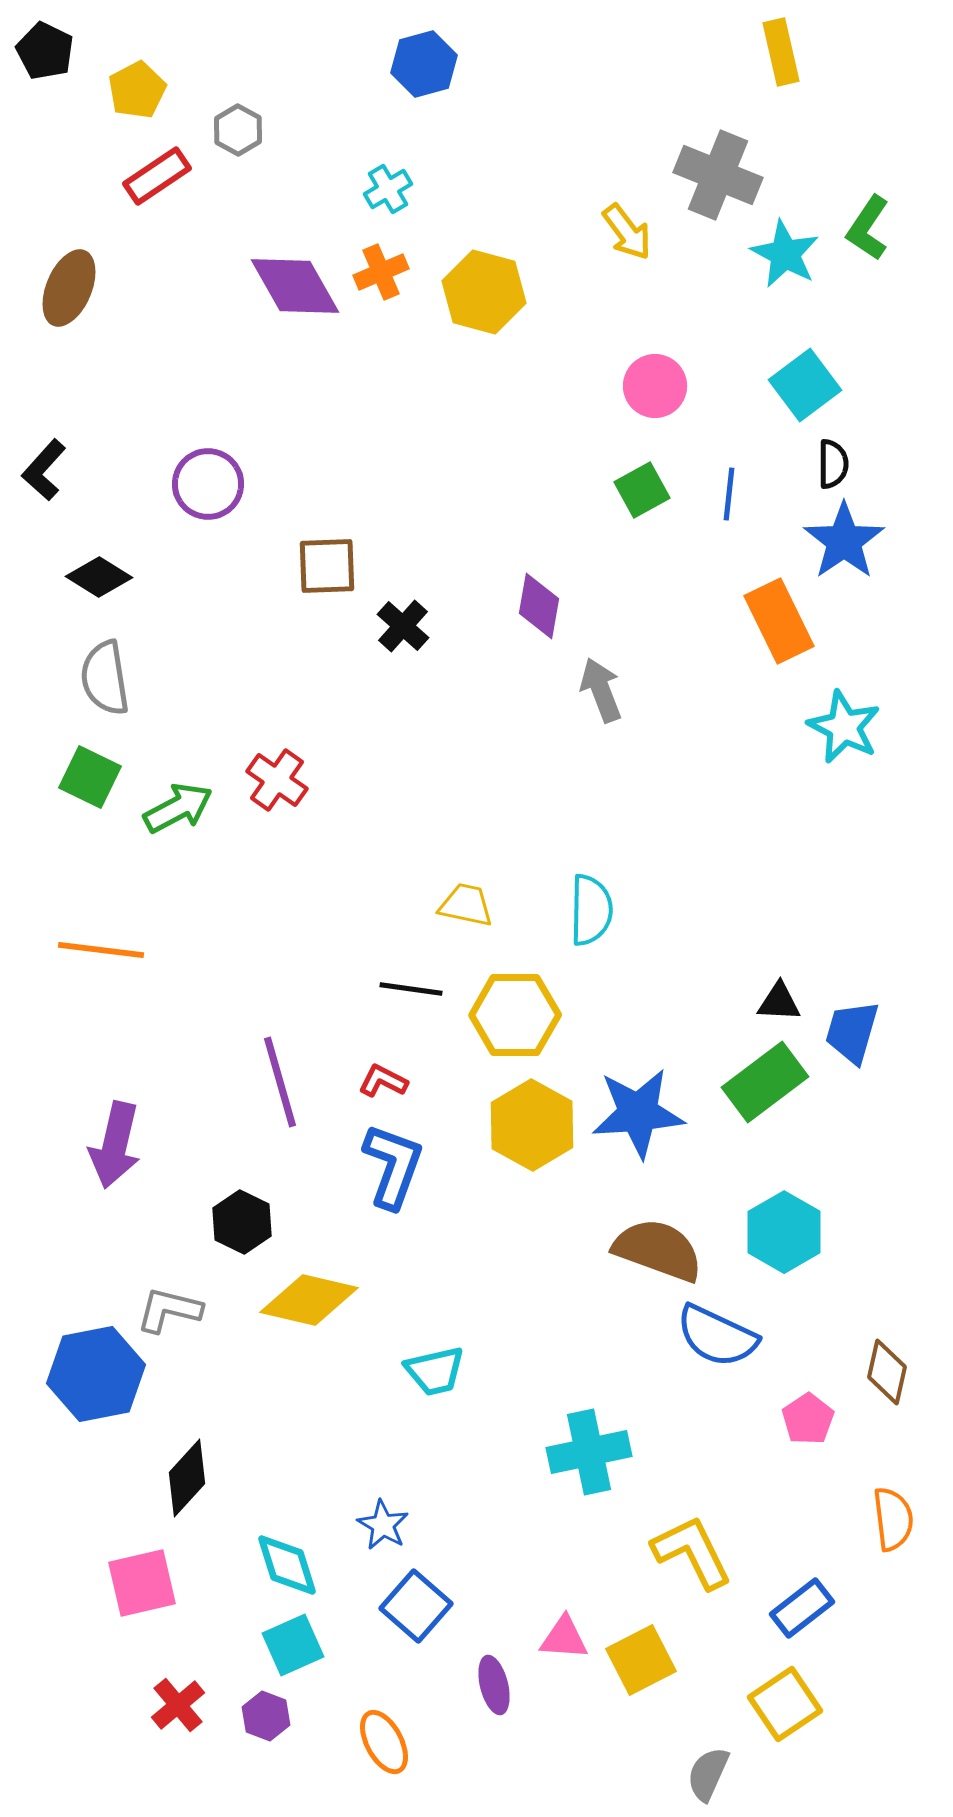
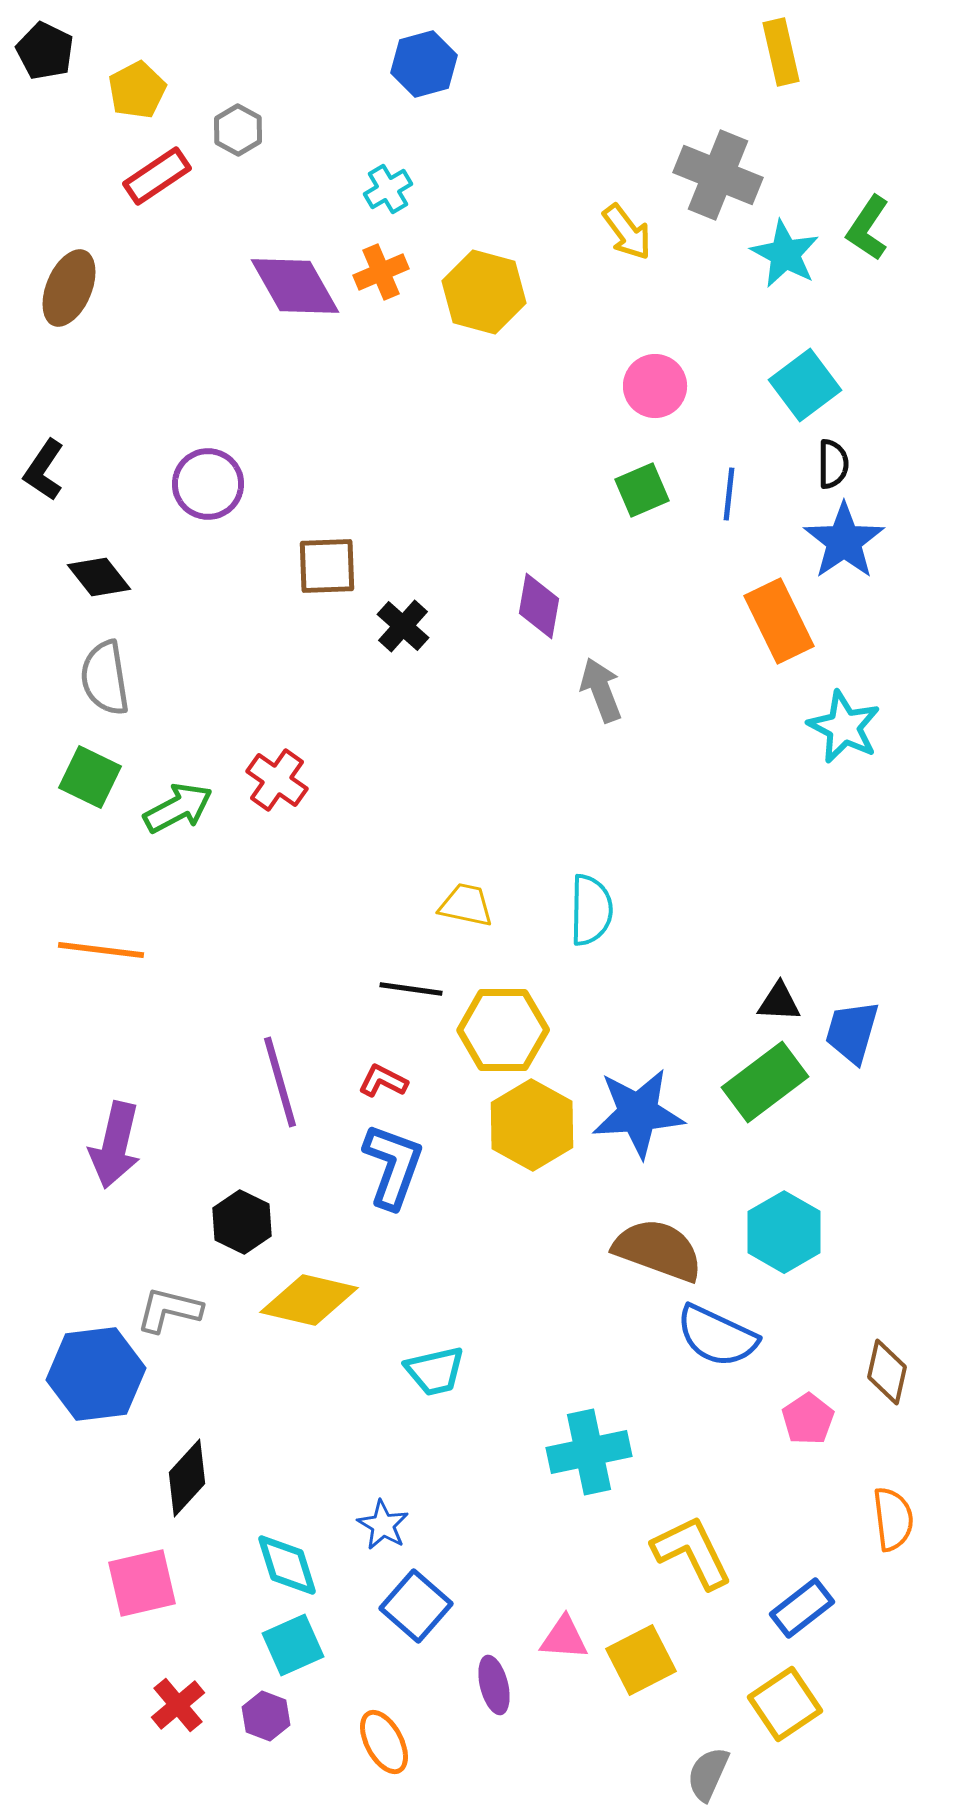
black L-shape at (44, 470): rotated 8 degrees counterclockwise
green square at (642, 490): rotated 6 degrees clockwise
black diamond at (99, 577): rotated 20 degrees clockwise
yellow hexagon at (515, 1015): moved 12 px left, 15 px down
blue hexagon at (96, 1374): rotated 4 degrees clockwise
